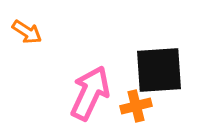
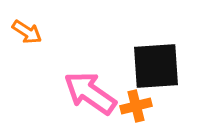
black square: moved 3 px left, 4 px up
pink arrow: rotated 80 degrees counterclockwise
